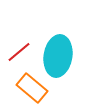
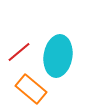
orange rectangle: moved 1 px left, 1 px down
